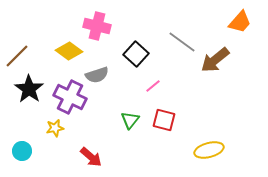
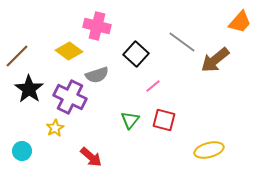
yellow star: rotated 18 degrees counterclockwise
